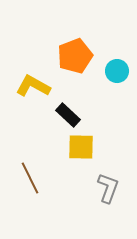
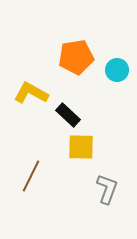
orange pentagon: moved 1 px right, 1 px down; rotated 12 degrees clockwise
cyan circle: moved 1 px up
yellow L-shape: moved 2 px left, 7 px down
brown line: moved 1 px right, 2 px up; rotated 52 degrees clockwise
gray L-shape: moved 1 px left, 1 px down
